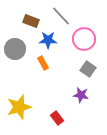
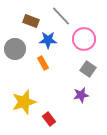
purple star: rotated 21 degrees counterclockwise
yellow star: moved 5 px right, 5 px up
red rectangle: moved 8 px left, 1 px down
